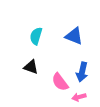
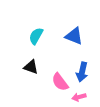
cyan semicircle: rotated 12 degrees clockwise
